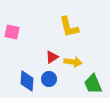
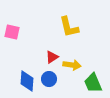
yellow arrow: moved 1 px left, 3 px down
green trapezoid: moved 1 px up
